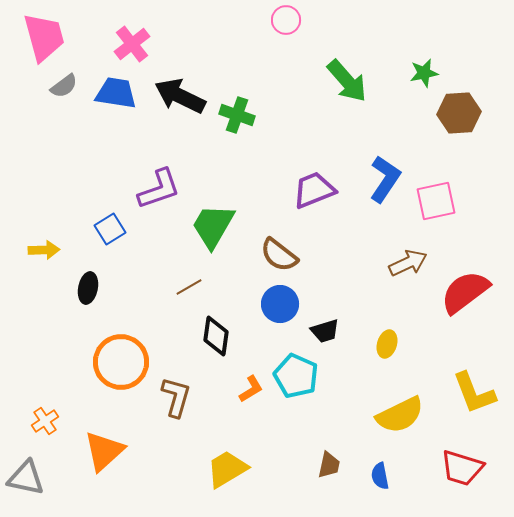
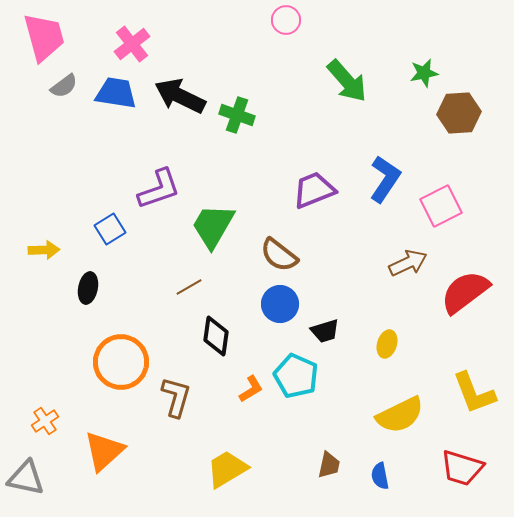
pink square: moved 5 px right, 5 px down; rotated 15 degrees counterclockwise
